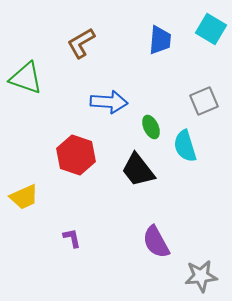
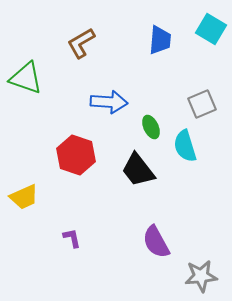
gray square: moved 2 px left, 3 px down
